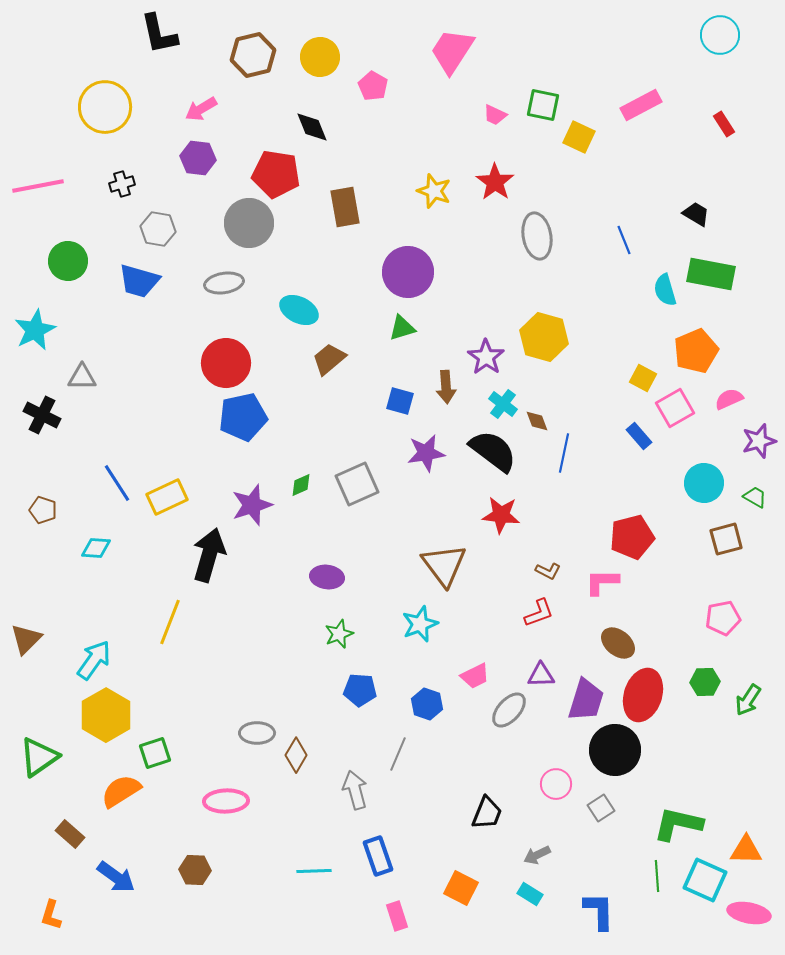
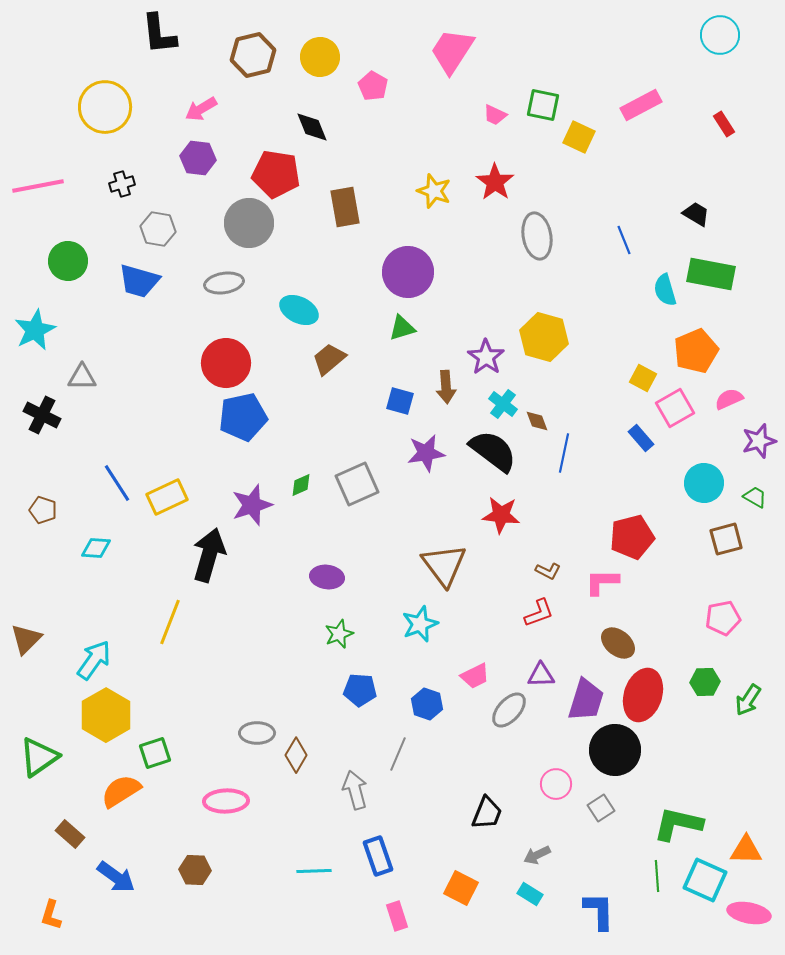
black L-shape at (159, 34): rotated 6 degrees clockwise
blue rectangle at (639, 436): moved 2 px right, 2 px down
